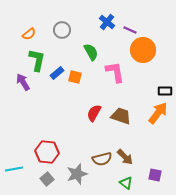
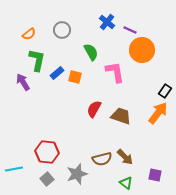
orange circle: moved 1 px left
black rectangle: rotated 56 degrees counterclockwise
red semicircle: moved 4 px up
